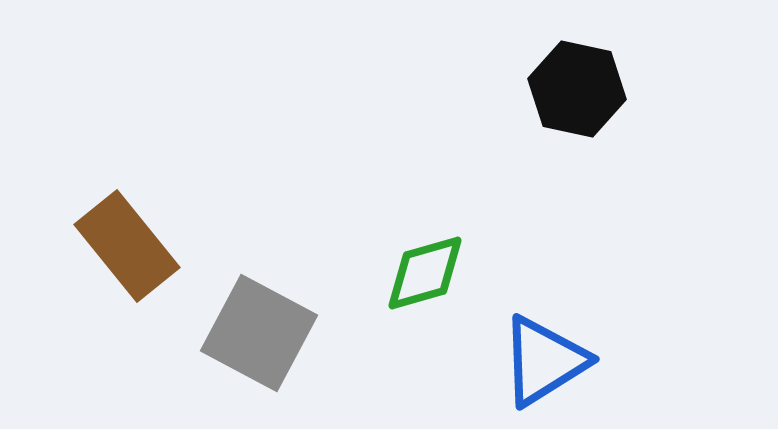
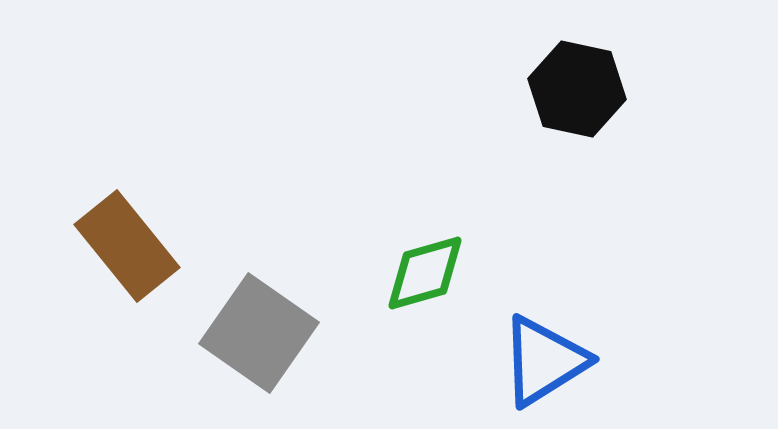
gray square: rotated 7 degrees clockwise
